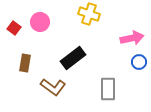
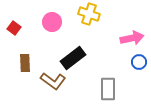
pink circle: moved 12 px right
brown rectangle: rotated 12 degrees counterclockwise
brown L-shape: moved 6 px up
